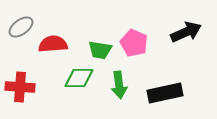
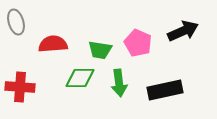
gray ellipse: moved 5 px left, 5 px up; rotated 70 degrees counterclockwise
black arrow: moved 3 px left, 1 px up
pink pentagon: moved 4 px right
green diamond: moved 1 px right
green arrow: moved 2 px up
black rectangle: moved 3 px up
